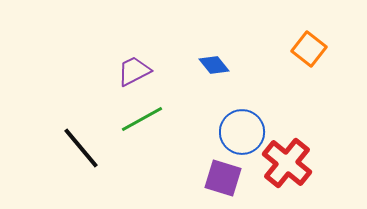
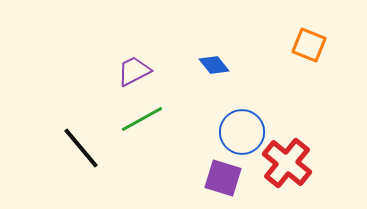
orange square: moved 4 px up; rotated 16 degrees counterclockwise
